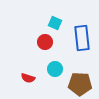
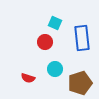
brown pentagon: moved 1 px up; rotated 20 degrees counterclockwise
